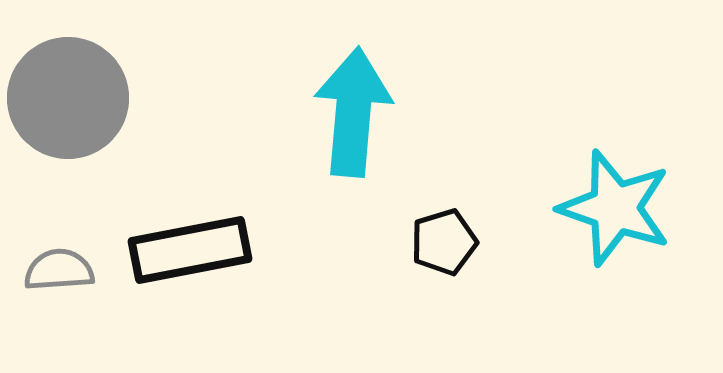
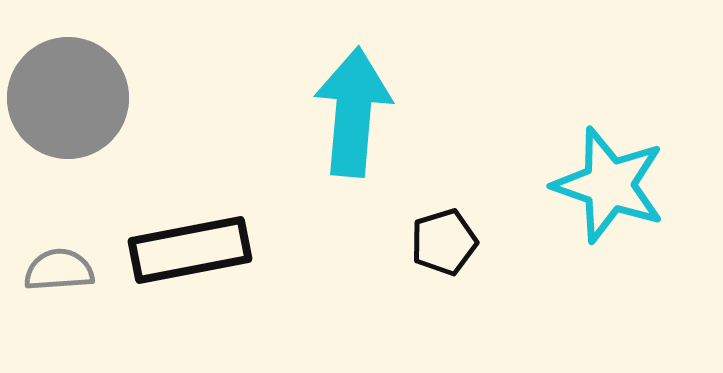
cyan star: moved 6 px left, 23 px up
